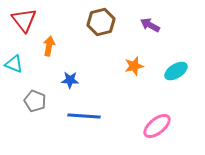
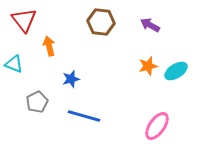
brown hexagon: rotated 20 degrees clockwise
orange arrow: rotated 24 degrees counterclockwise
orange star: moved 14 px right
blue star: moved 1 px right, 1 px up; rotated 18 degrees counterclockwise
gray pentagon: moved 2 px right, 1 px down; rotated 25 degrees clockwise
blue line: rotated 12 degrees clockwise
pink ellipse: rotated 16 degrees counterclockwise
